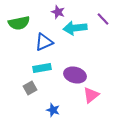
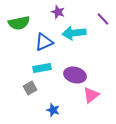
cyan arrow: moved 1 px left, 5 px down
